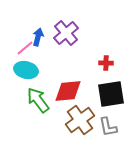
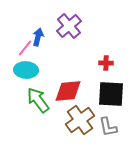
purple cross: moved 3 px right, 7 px up
pink line: rotated 12 degrees counterclockwise
cyan ellipse: rotated 10 degrees counterclockwise
black square: rotated 12 degrees clockwise
